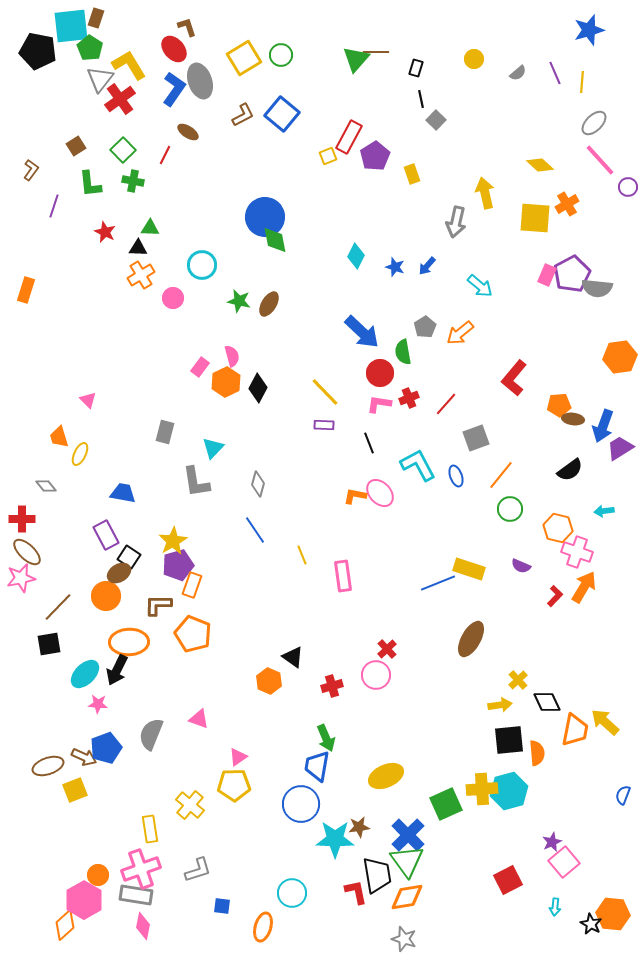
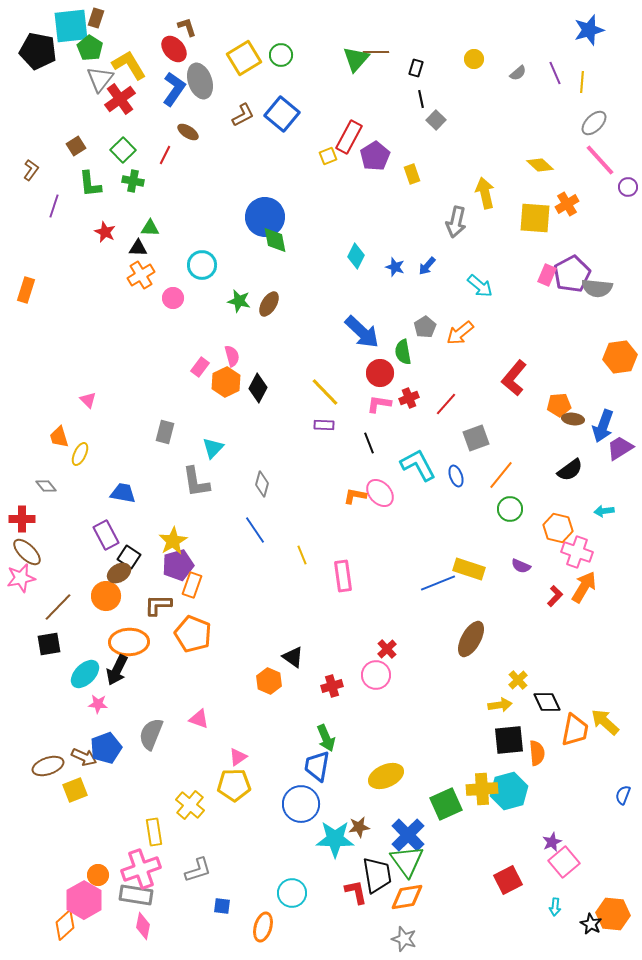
gray diamond at (258, 484): moved 4 px right
yellow rectangle at (150, 829): moved 4 px right, 3 px down
